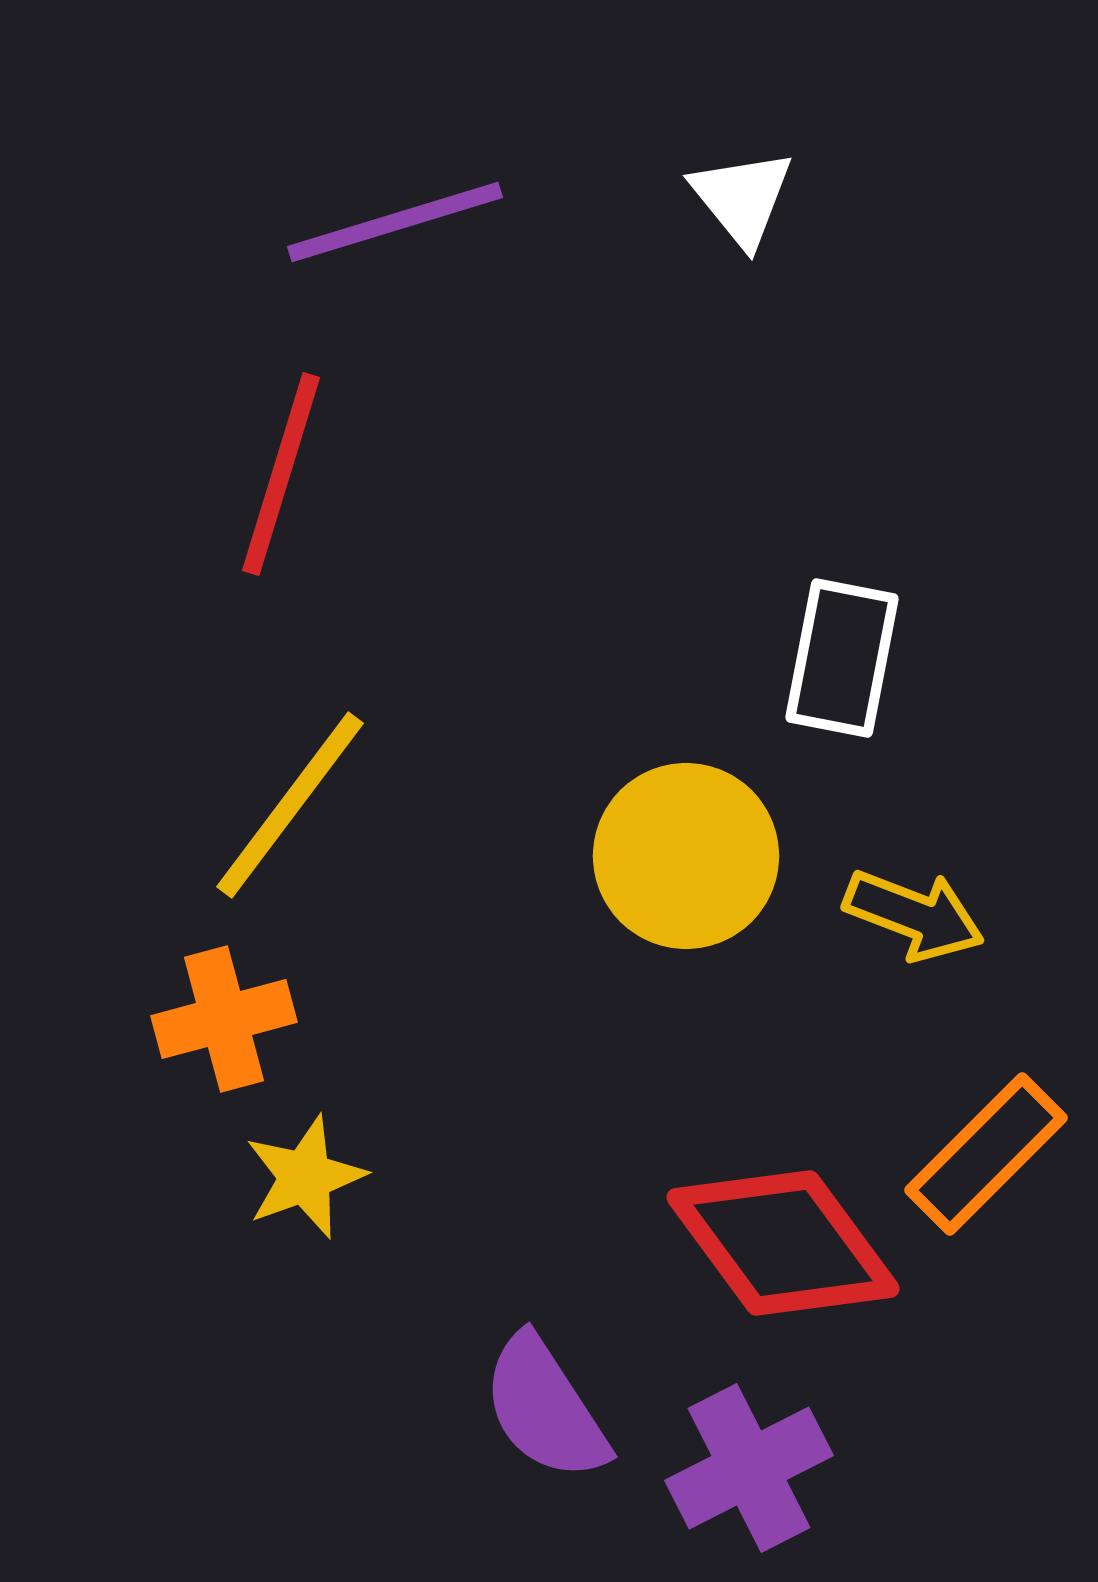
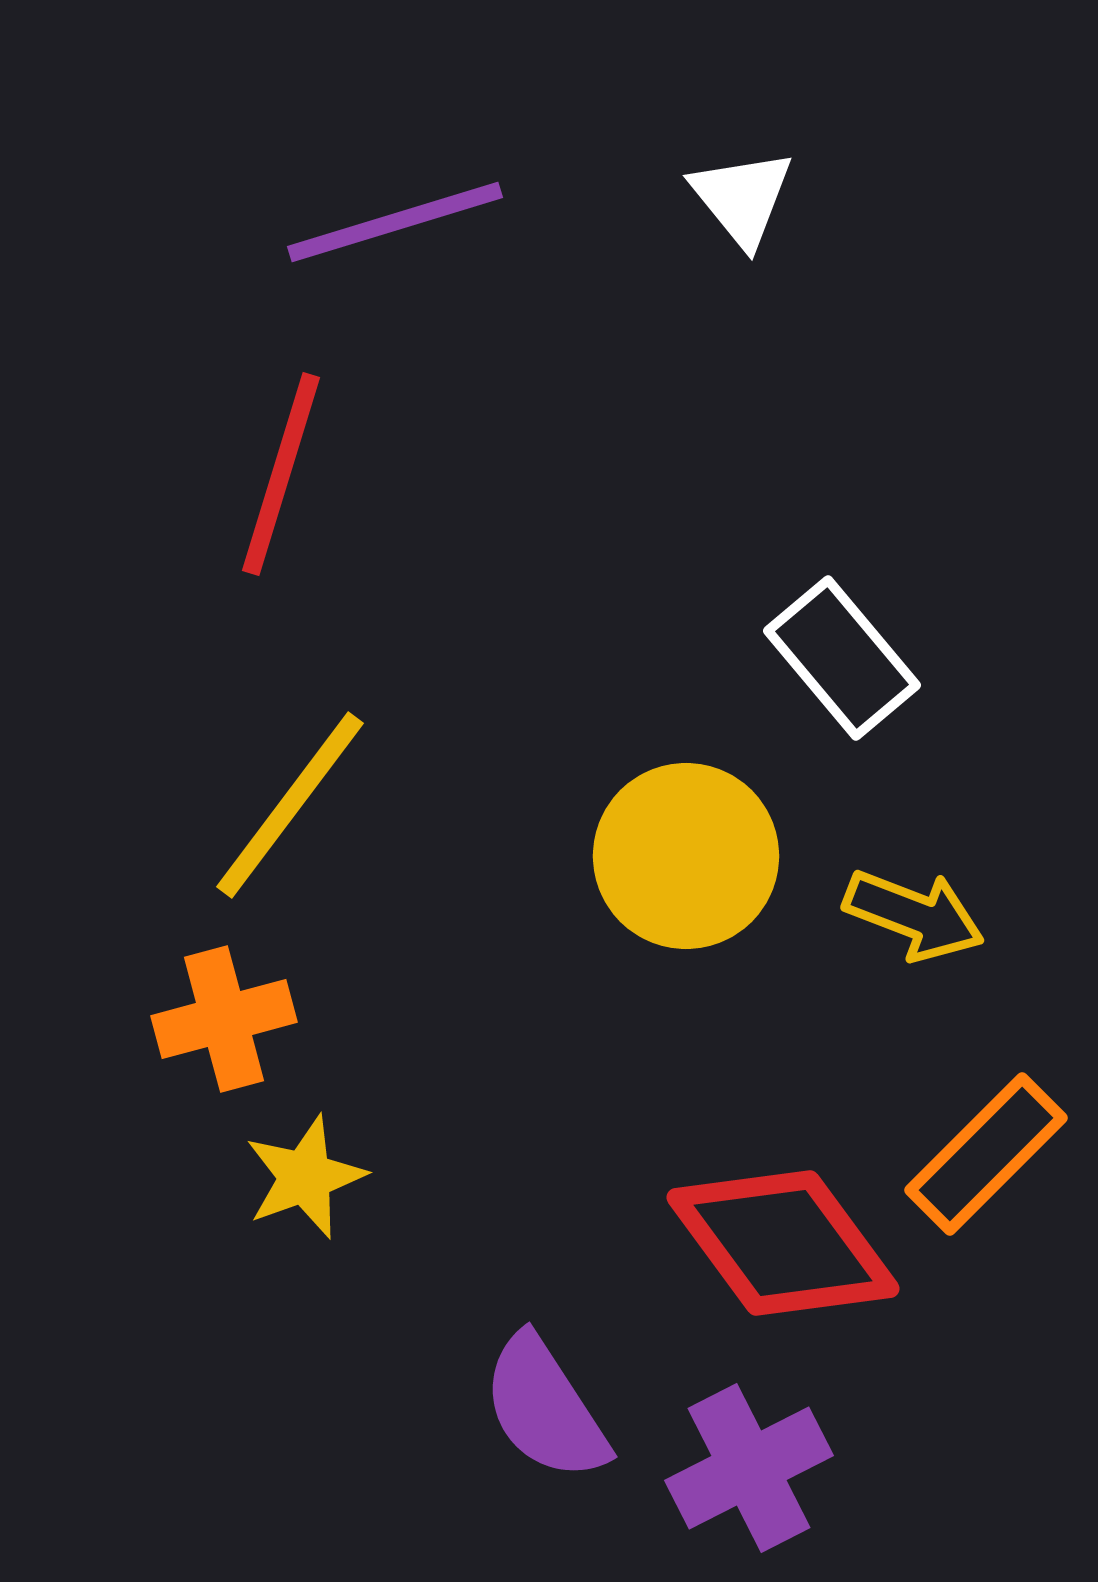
white rectangle: rotated 51 degrees counterclockwise
